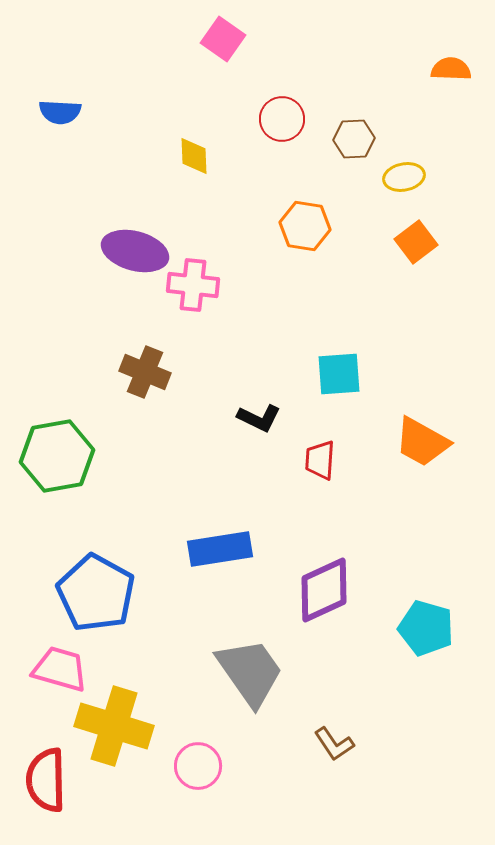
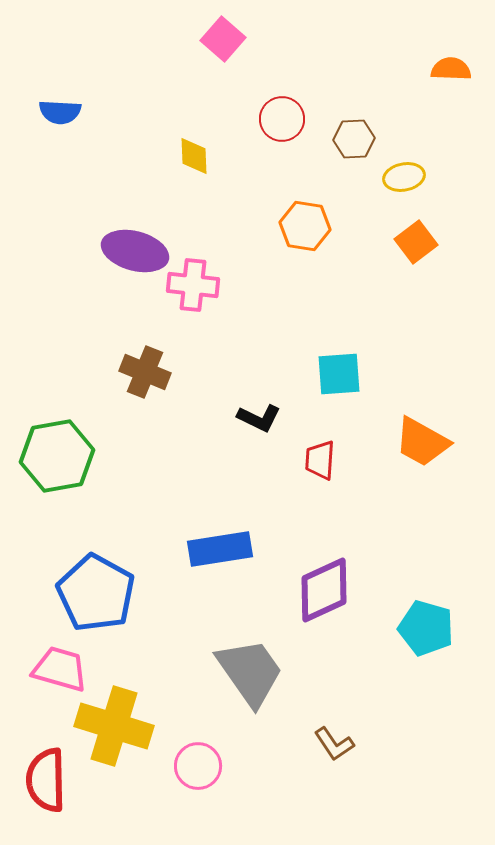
pink square: rotated 6 degrees clockwise
